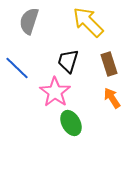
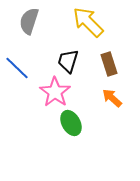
orange arrow: rotated 15 degrees counterclockwise
